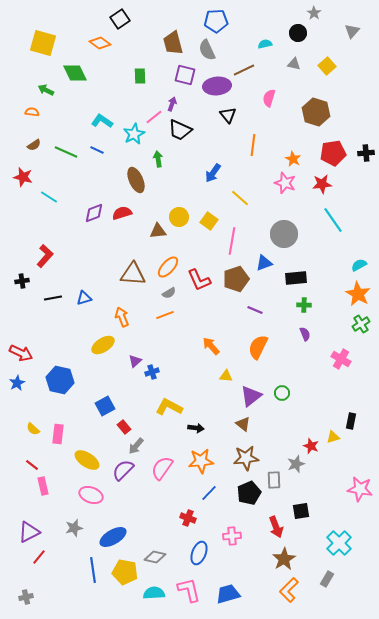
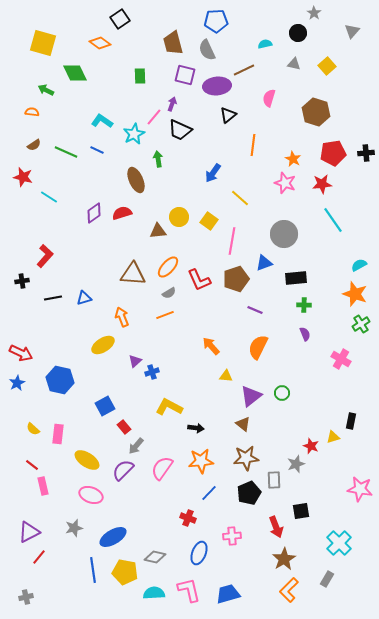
black triangle at (228, 115): rotated 30 degrees clockwise
pink line at (154, 117): rotated 12 degrees counterclockwise
purple diamond at (94, 213): rotated 15 degrees counterclockwise
orange star at (358, 294): moved 3 px left; rotated 10 degrees counterclockwise
